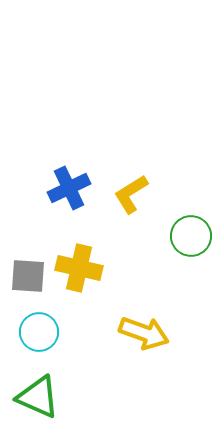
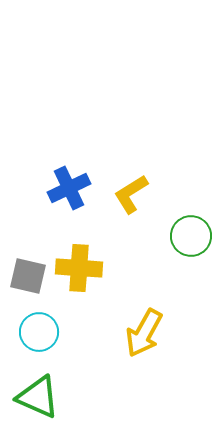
yellow cross: rotated 9 degrees counterclockwise
gray square: rotated 9 degrees clockwise
yellow arrow: rotated 99 degrees clockwise
